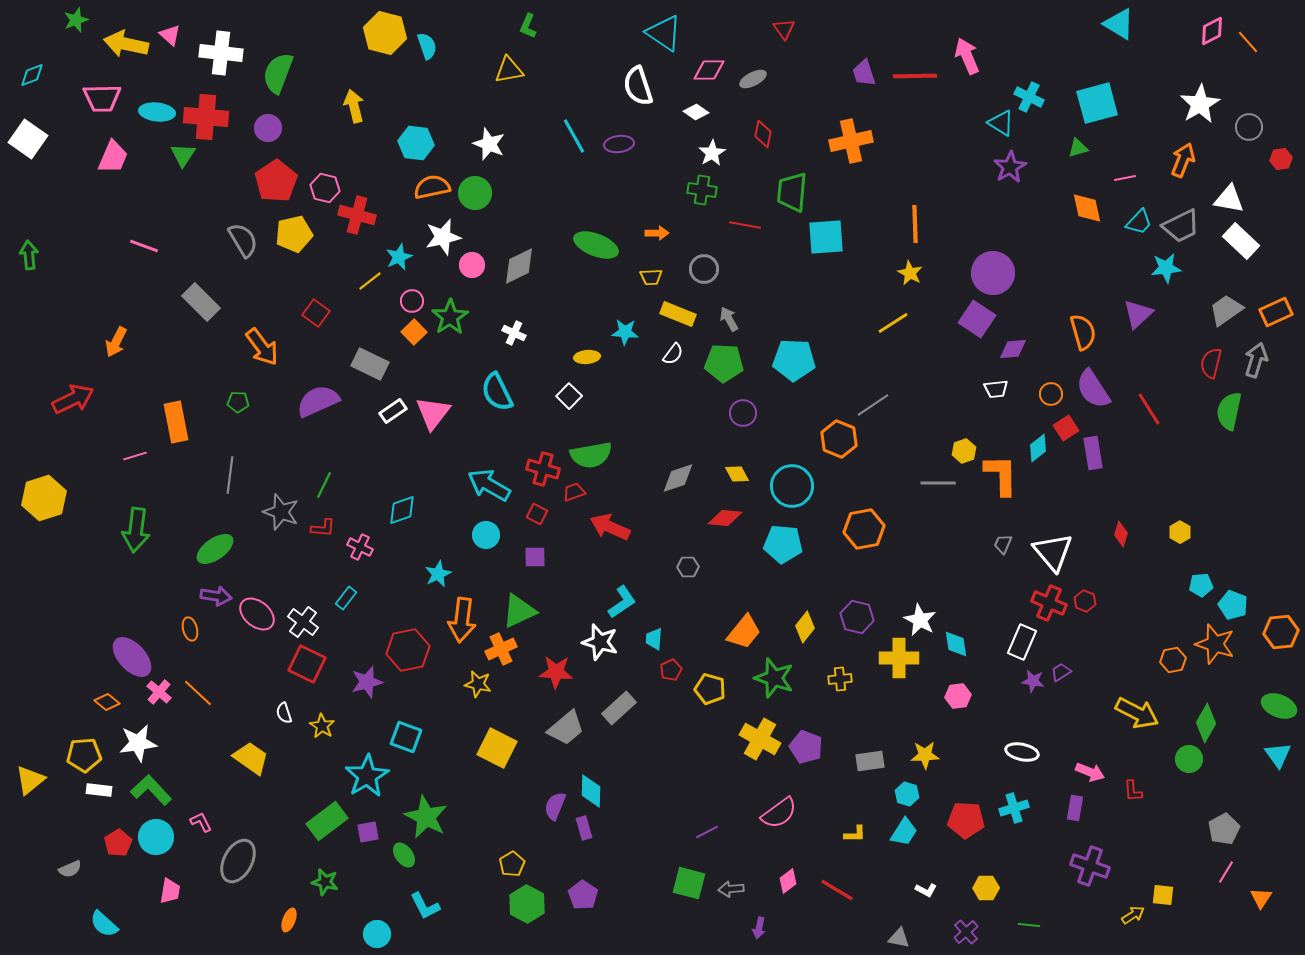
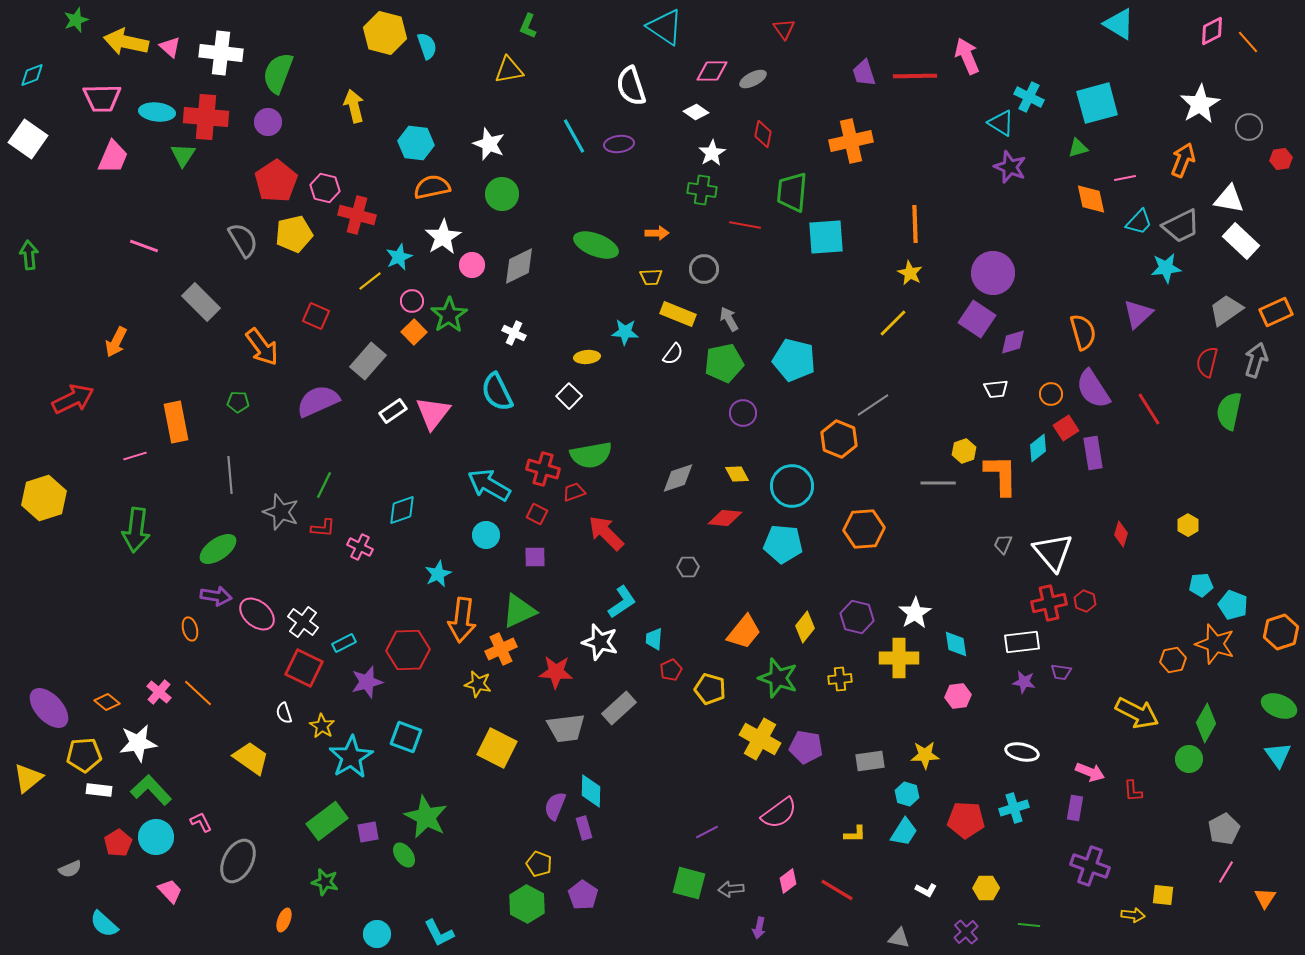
cyan triangle at (664, 33): moved 1 px right, 6 px up
pink triangle at (170, 35): moved 12 px down
yellow arrow at (126, 44): moved 2 px up
pink diamond at (709, 70): moved 3 px right, 1 px down
white semicircle at (638, 86): moved 7 px left
purple circle at (268, 128): moved 6 px up
purple star at (1010, 167): rotated 20 degrees counterclockwise
green circle at (475, 193): moved 27 px right, 1 px down
orange diamond at (1087, 208): moved 4 px right, 9 px up
white star at (443, 237): rotated 18 degrees counterclockwise
red square at (316, 313): moved 3 px down; rotated 12 degrees counterclockwise
green star at (450, 317): moved 1 px left, 2 px up
yellow line at (893, 323): rotated 12 degrees counterclockwise
purple diamond at (1013, 349): moved 7 px up; rotated 12 degrees counterclockwise
cyan pentagon at (794, 360): rotated 12 degrees clockwise
green pentagon at (724, 363): rotated 15 degrees counterclockwise
red semicircle at (1211, 363): moved 4 px left, 1 px up
gray rectangle at (370, 364): moved 2 px left, 3 px up; rotated 75 degrees counterclockwise
gray line at (230, 475): rotated 12 degrees counterclockwise
red arrow at (610, 527): moved 4 px left, 6 px down; rotated 21 degrees clockwise
orange hexagon at (864, 529): rotated 6 degrees clockwise
yellow hexagon at (1180, 532): moved 8 px right, 7 px up
green ellipse at (215, 549): moved 3 px right
cyan rectangle at (346, 598): moved 2 px left, 45 px down; rotated 25 degrees clockwise
red cross at (1049, 603): rotated 36 degrees counterclockwise
white star at (920, 620): moved 5 px left, 7 px up; rotated 12 degrees clockwise
orange hexagon at (1281, 632): rotated 12 degrees counterclockwise
white rectangle at (1022, 642): rotated 60 degrees clockwise
red hexagon at (408, 650): rotated 9 degrees clockwise
purple ellipse at (132, 657): moved 83 px left, 51 px down
red square at (307, 664): moved 3 px left, 4 px down
purple trapezoid at (1061, 672): rotated 140 degrees counterclockwise
green star at (774, 678): moved 4 px right
purple star at (1033, 681): moved 9 px left, 1 px down
gray trapezoid at (566, 728): rotated 33 degrees clockwise
purple pentagon at (806, 747): rotated 12 degrees counterclockwise
cyan star at (367, 776): moved 16 px left, 19 px up
yellow triangle at (30, 780): moved 2 px left, 2 px up
yellow pentagon at (512, 864): moved 27 px right; rotated 20 degrees counterclockwise
pink trapezoid at (170, 891): rotated 52 degrees counterclockwise
orange triangle at (1261, 898): moved 4 px right
cyan L-shape at (425, 906): moved 14 px right, 27 px down
yellow arrow at (1133, 915): rotated 40 degrees clockwise
orange ellipse at (289, 920): moved 5 px left
